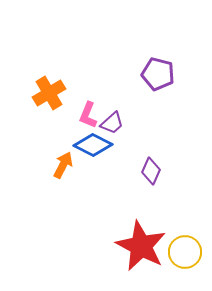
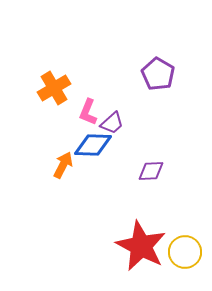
purple pentagon: rotated 16 degrees clockwise
orange cross: moved 5 px right, 5 px up
pink L-shape: moved 3 px up
blue diamond: rotated 24 degrees counterclockwise
purple diamond: rotated 64 degrees clockwise
